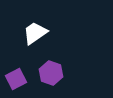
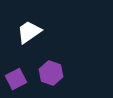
white trapezoid: moved 6 px left, 1 px up
